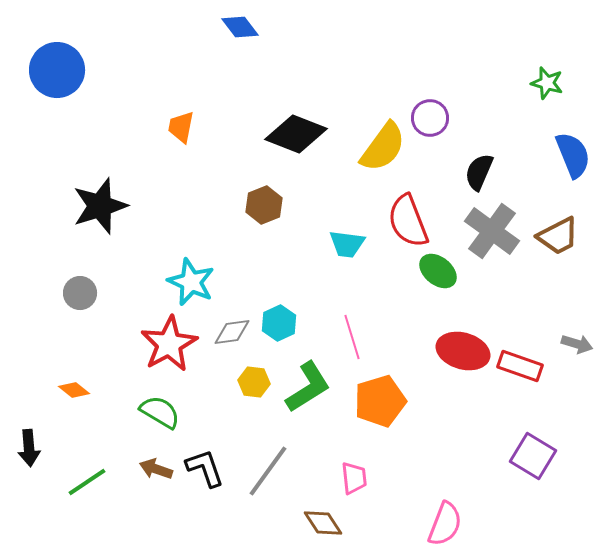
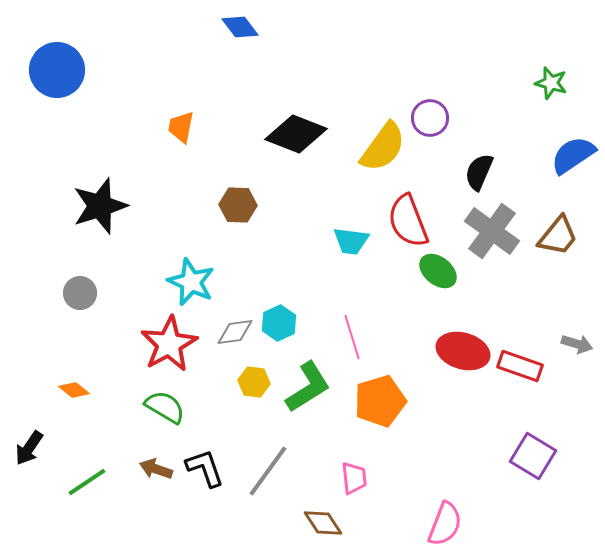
green star: moved 4 px right
blue semicircle: rotated 102 degrees counterclockwise
brown hexagon: moved 26 px left; rotated 24 degrees clockwise
brown trapezoid: rotated 24 degrees counterclockwise
cyan trapezoid: moved 4 px right, 3 px up
gray diamond: moved 3 px right
green semicircle: moved 5 px right, 5 px up
black arrow: rotated 39 degrees clockwise
